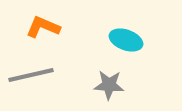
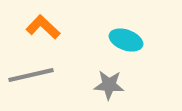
orange L-shape: rotated 20 degrees clockwise
